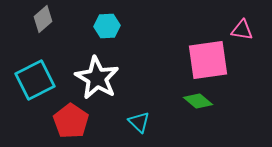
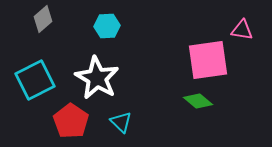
cyan triangle: moved 18 px left
